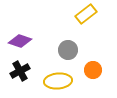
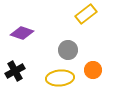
purple diamond: moved 2 px right, 8 px up
black cross: moved 5 px left
yellow ellipse: moved 2 px right, 3 px up
